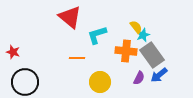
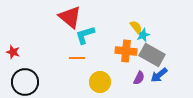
cyan L-shape: moved 12 px left
gray rectangle: rotated 25 degrees counterclockwise
